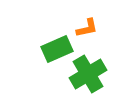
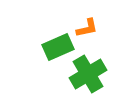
green rectangle: moved 1 px right, 2 px up
